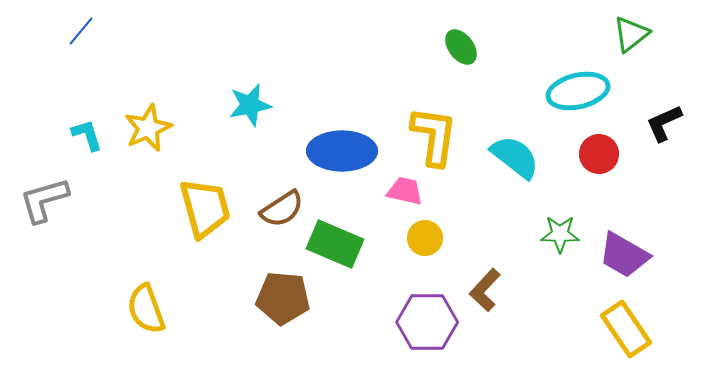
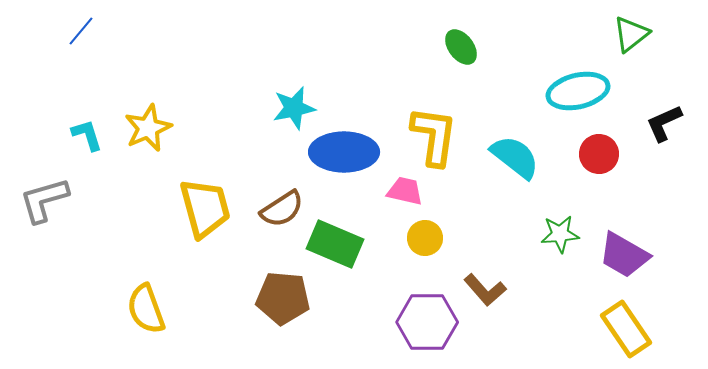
cyan star: moved 44 px right, 3 px down
blue ellipse: moved 2 px right, 1 px down
green star: rotated 6 degrees counterclockwise
brown L-shape: rotated 84 degrees counterclockwise
